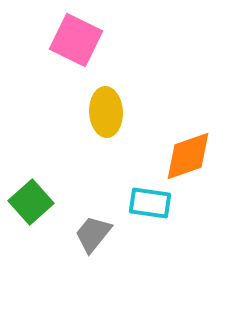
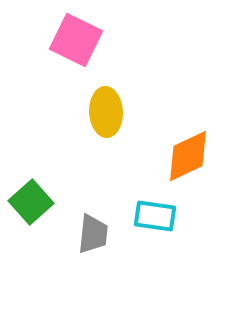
orange diamond: rotated 6 degrees counterclockwise
cyan rectangle: moved 5 px right, 13 px down
gray trapezoid: rotated 147 degrees clockwise
